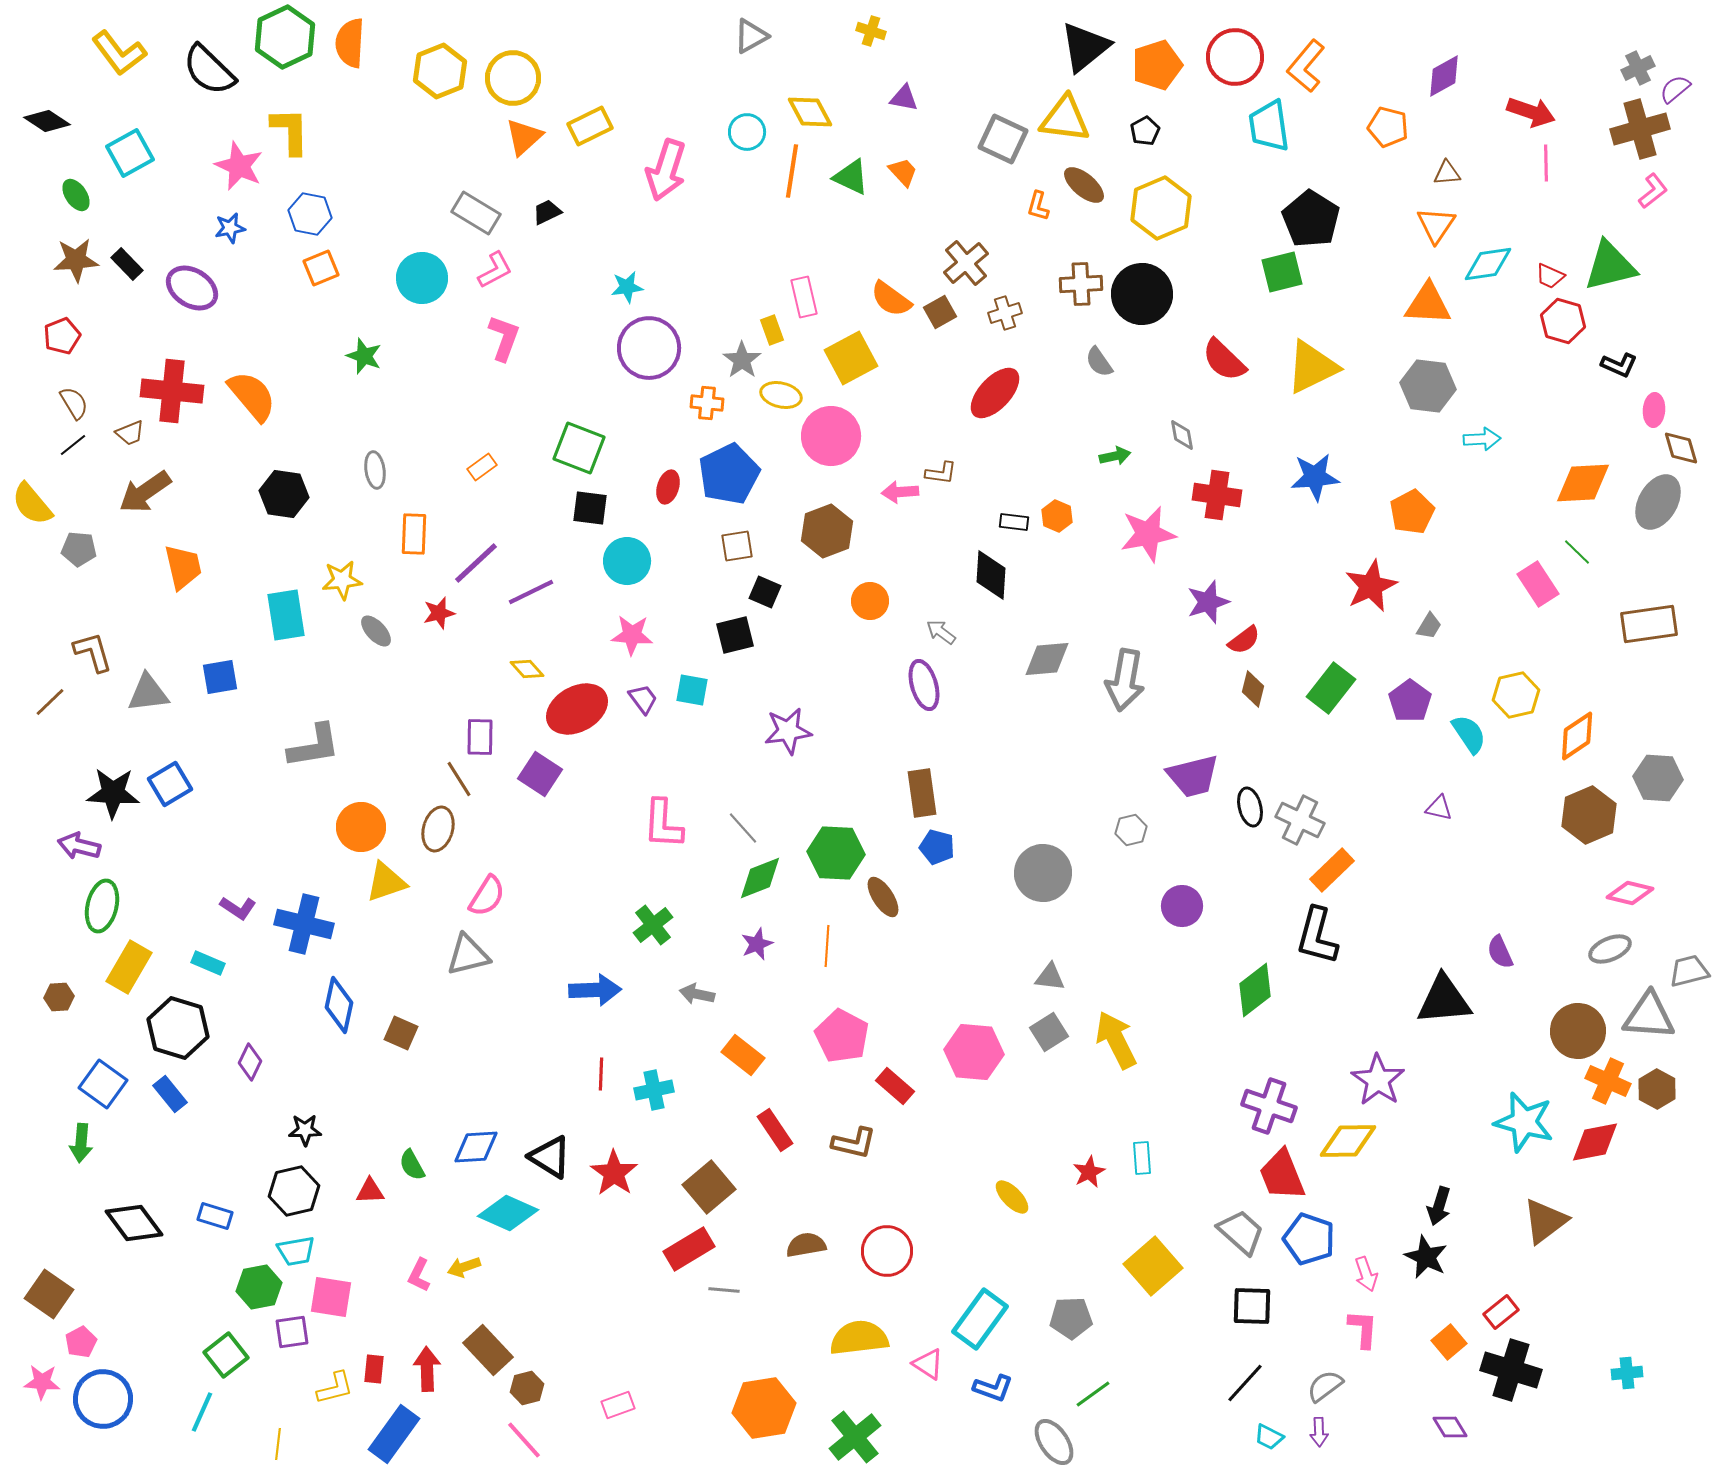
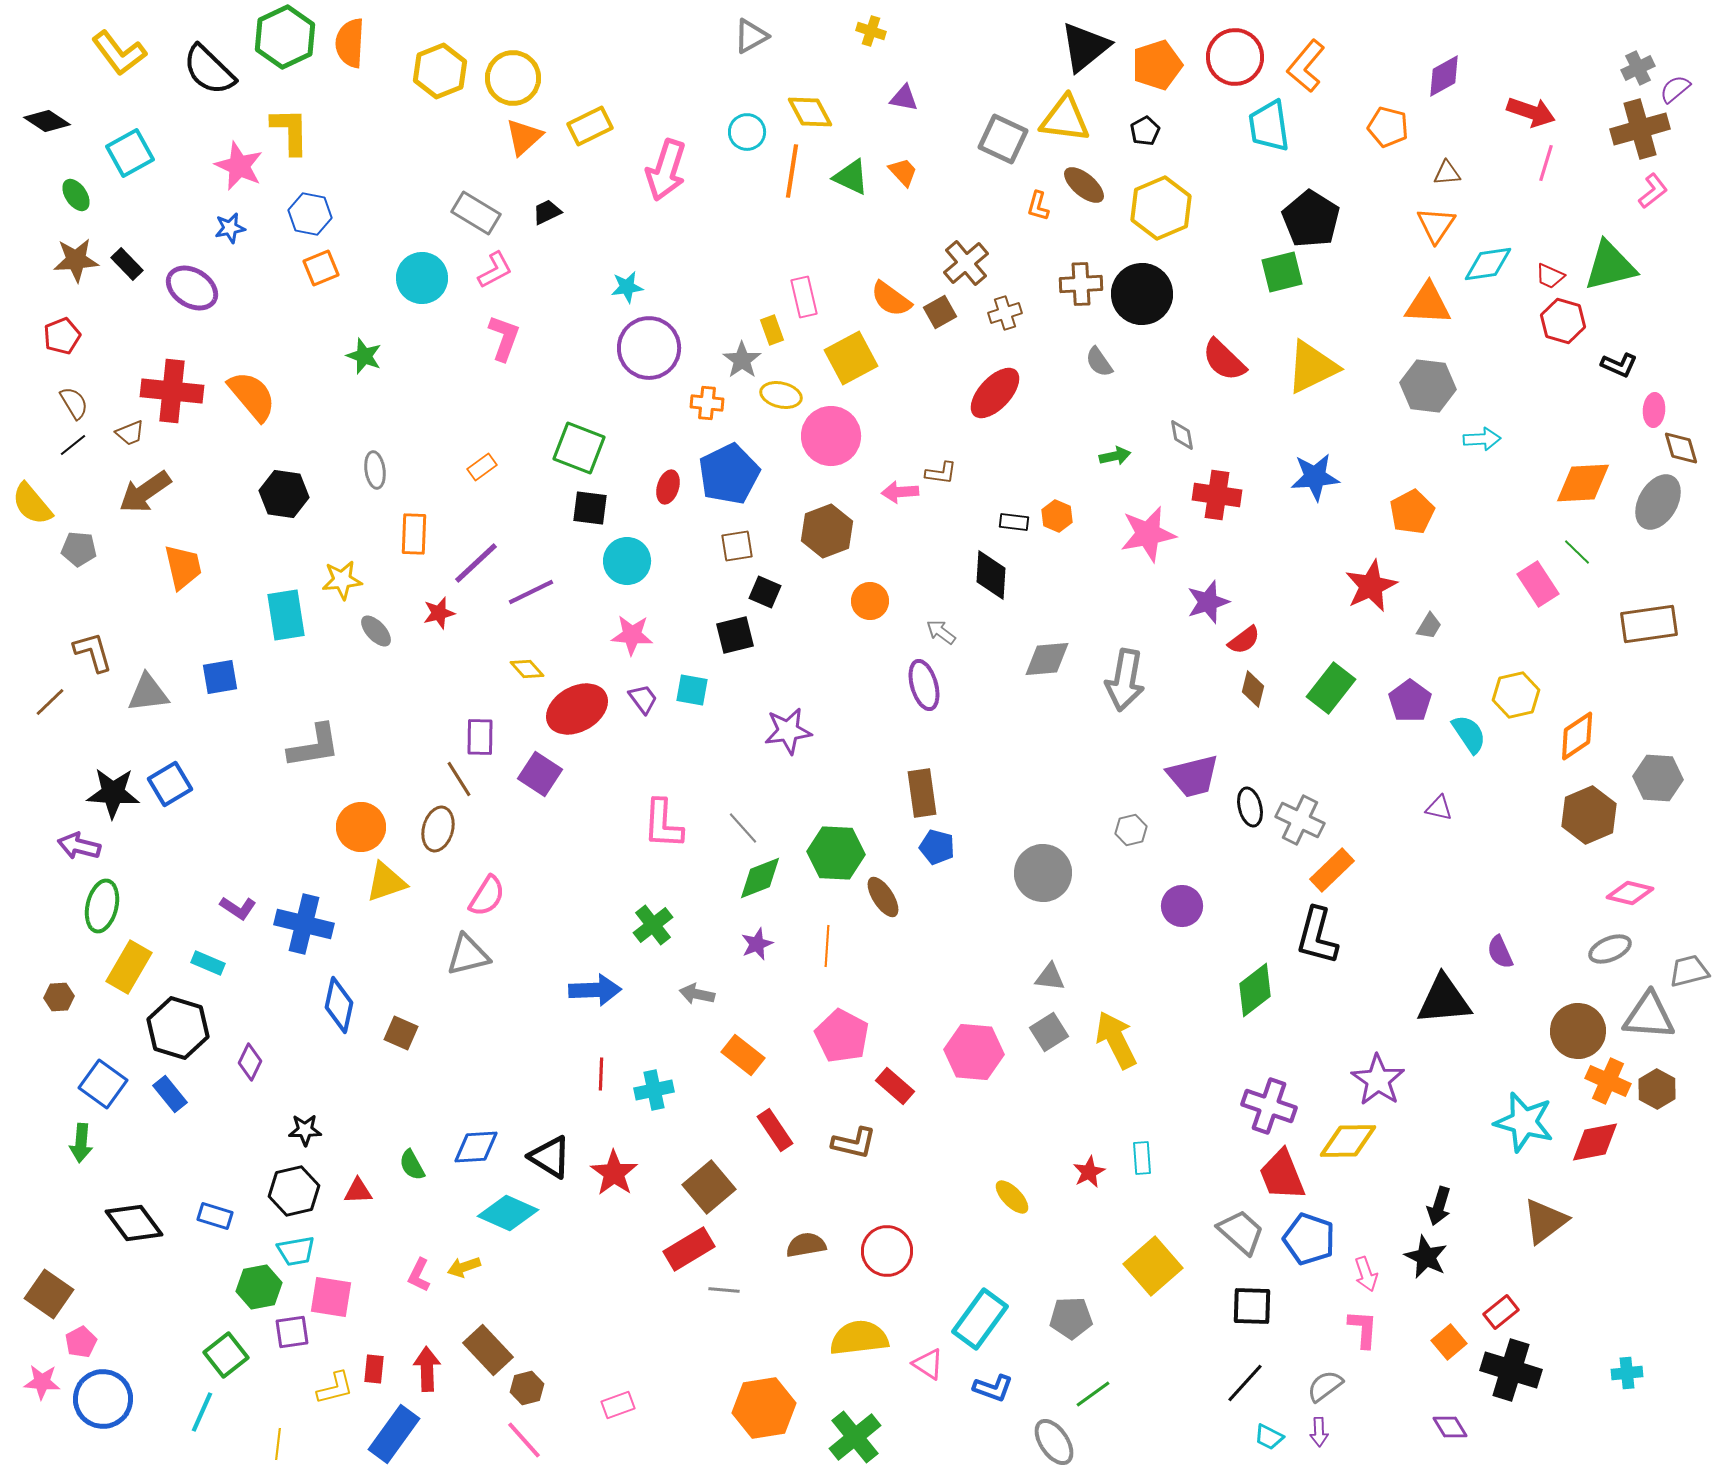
pink line at (1546, 163): rotated 18 degrees clockwise
red triangle at (370, 1191): moved 12 px left
